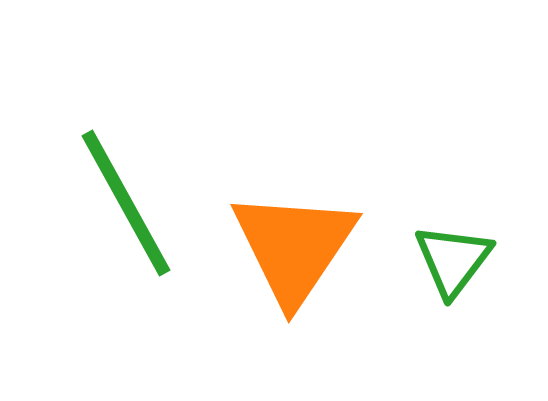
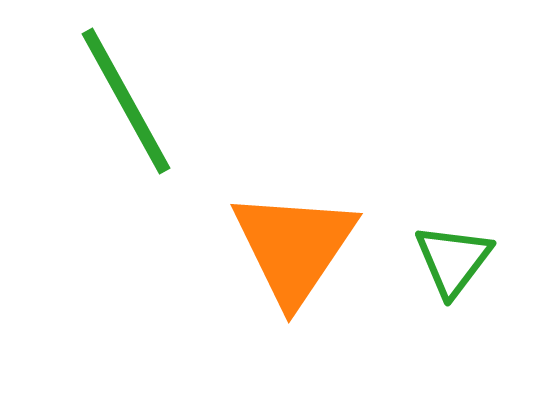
green line: moved 102 px up
